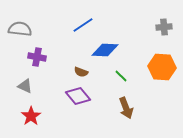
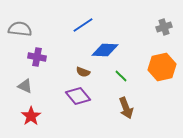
gray cross: rotated 14 degrees counterclockwise
orange hexagon: rotated 16 degrees counterclockwise
brown semicircle: moved 2 px right
